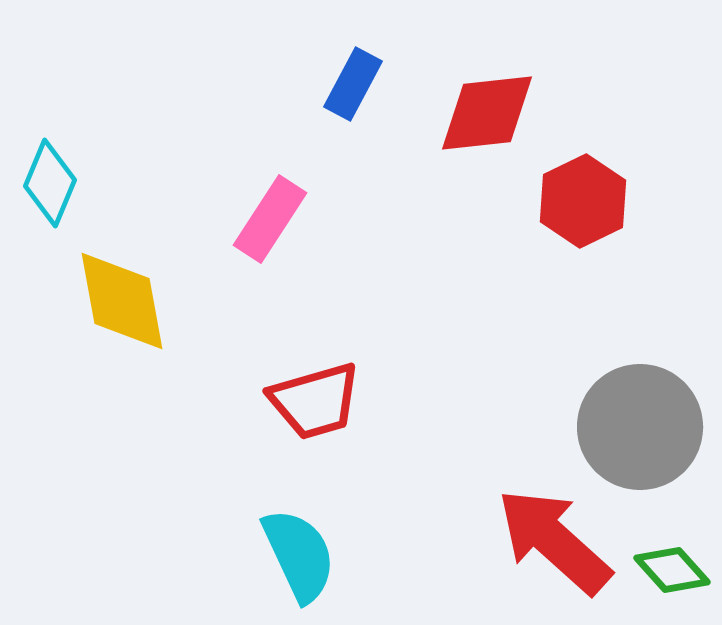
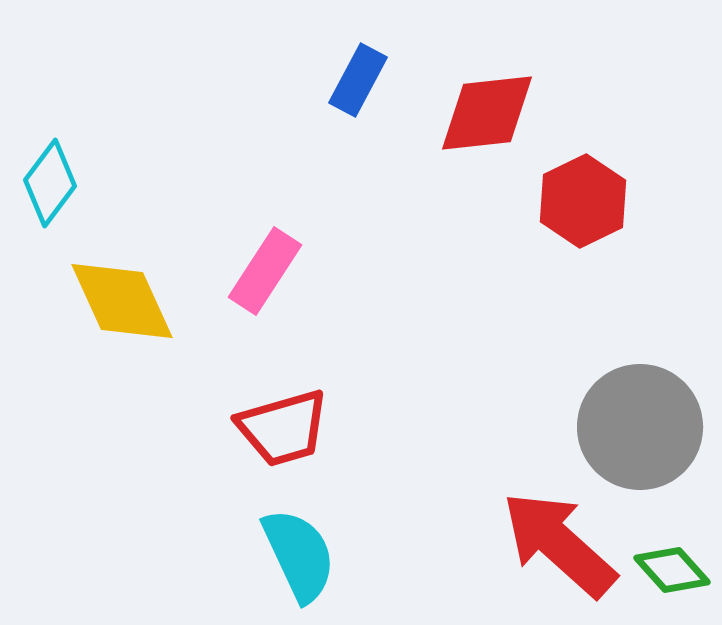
blue rectangle: moved 5 px right, 4 px up
cyan diamond: rotated 14 degrees clockwise
pink rectangle: moved 5 px left, 52 px down
yellow diamond: rotated 14 degrees counterclockwise
red trapezoid: moved 32 px left, 27 px down
red arrow: moved 5 px right, 3 px down
